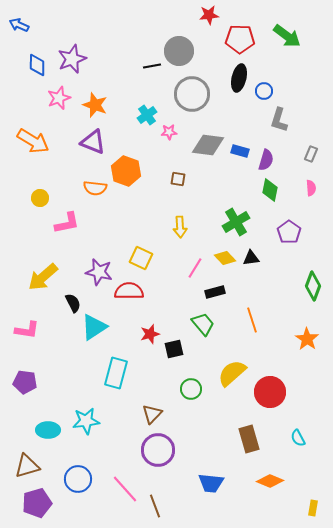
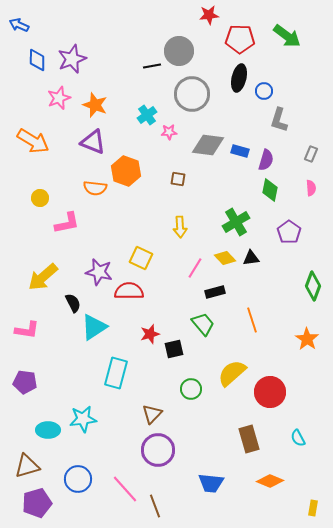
blue diamond at (37, 65): moved 5 px up
cyan star at (86, 421): moved 3 px left, 2 px up
